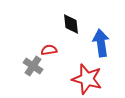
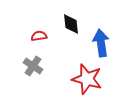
red semicircle: moved 10 px left, 14 px up
